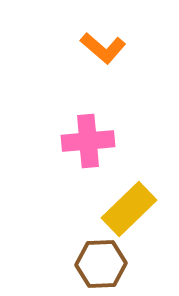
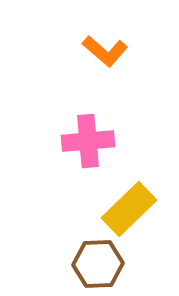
orange L-shape: moved 2 px right, 3 px down
brown hexagon: moved 3 px left
